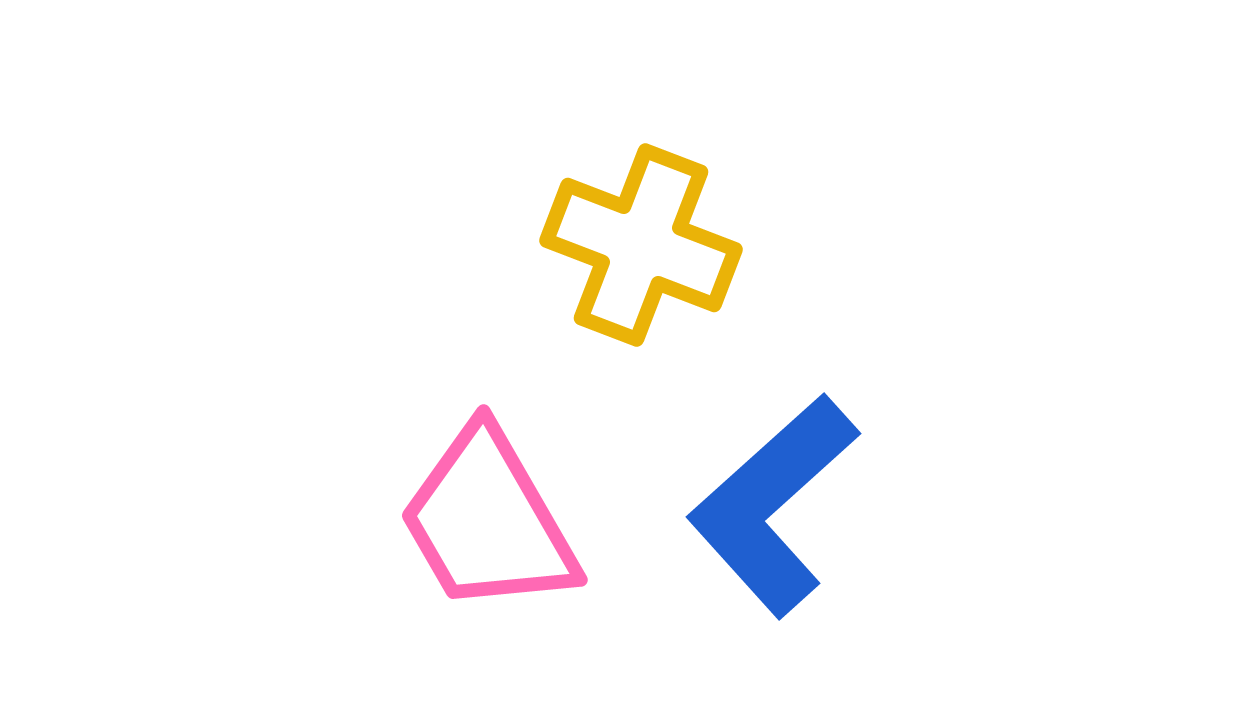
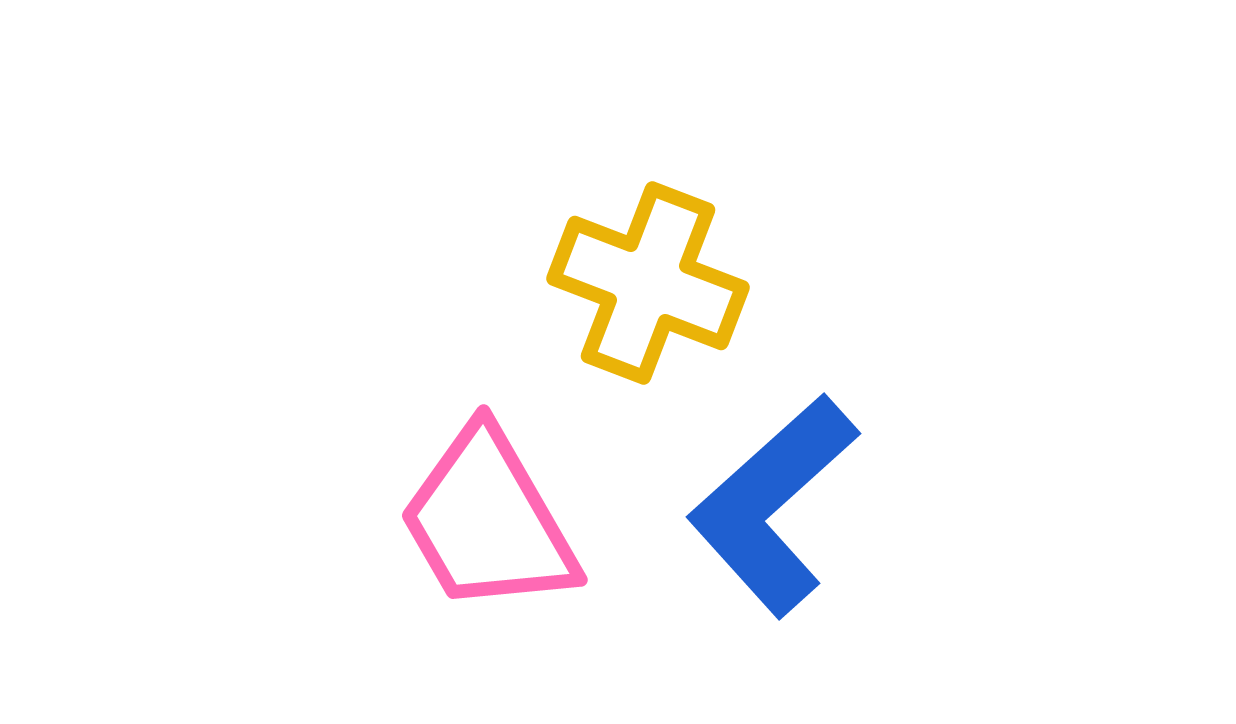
yellow cross: moved 7 px right, 38 px down
